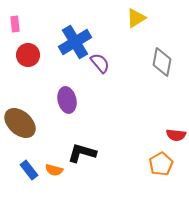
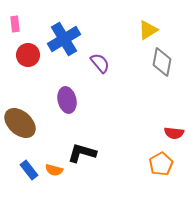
yellow triangle: moved 12 px right, 12 px down
blue cross: moved 11 px left, 3 px up
red semicircle: moved 2 px left, 2 px up
